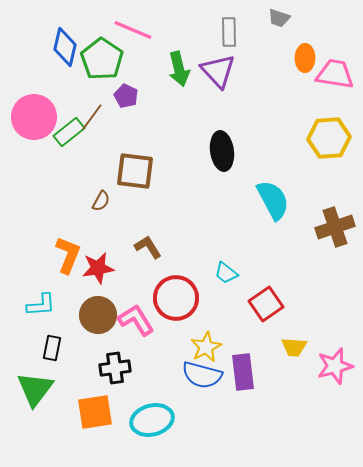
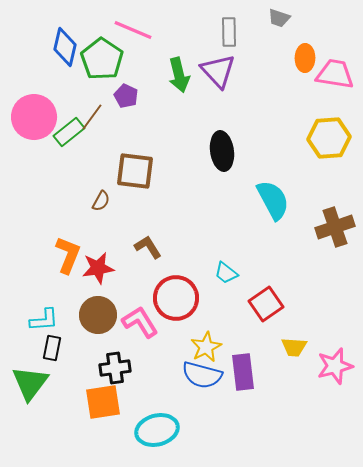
green arrow: moved 6 px down
cyan L-shape: moved 3 px right, 15 px down
pink L-shape: moved 4 px right, 2 px down
green triangle: moved 5 px left, 6 px up
orange square: moved 8 px right, 10 px up
cyan ellipse: moved 5 px right, 10 px down
